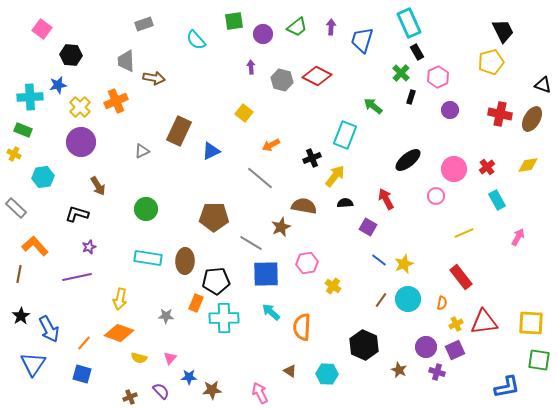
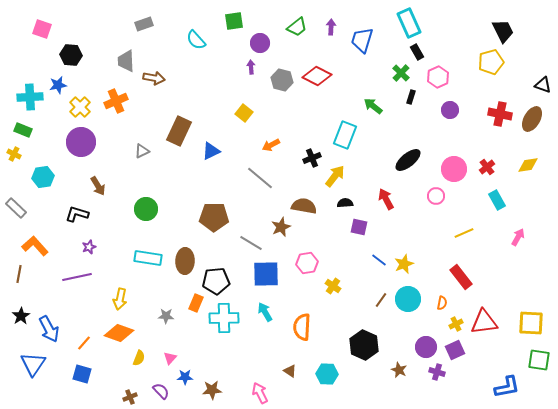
pink square at (42, 29): rotated 18 degrees counterclockwise
purple circle at (263, 34): moved 3 px left, 9 px down
purple square at (368, 227): moved 9 px left; rotated 18 degrees counterclockwise
cyan arrow at (271, 312): moved 6 px left; rotated 18 degrees clockwise
yellow semicircle at (139, 358): rotated 84 degrees counterclockwise
blue star at (189, 377): moved 4 px left
